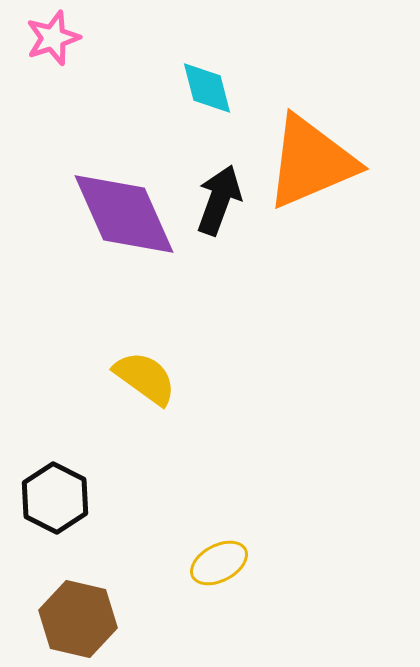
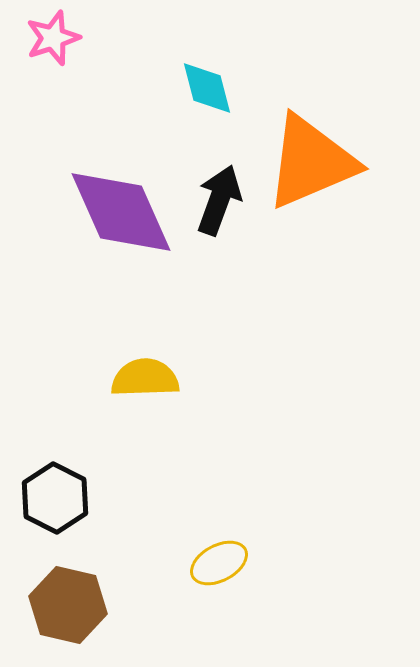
purple diamond: moved 3 px left, 2 px up
yellow semicircle: rotated 38 degrees counterclockwise
brown hexagon: moved 10 px left, 14 px up
